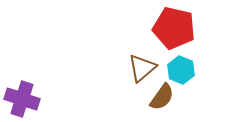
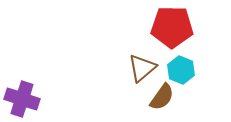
red pentagon: moved 2 px left, 1 px up; rotated 12 degrees counterclockwise
